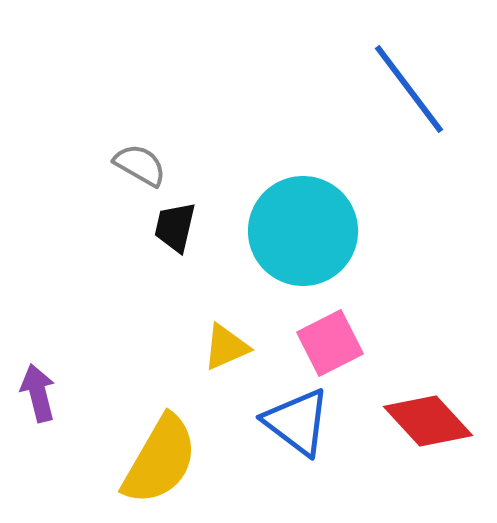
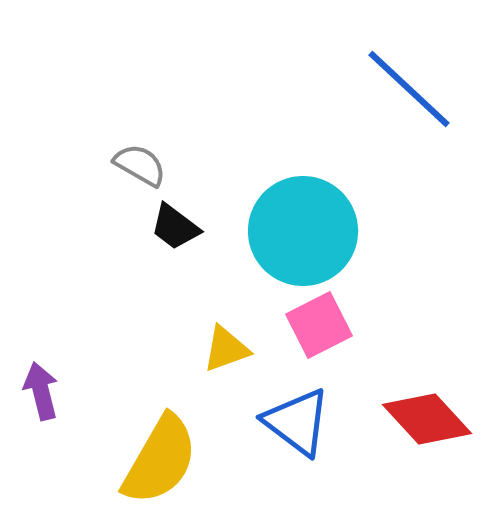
blue line: rotated 10 degrees counterclockwise
black trapezoid: rotated 66 degrees counterclockwise
pink square: moved 11 px left, 18 px up
yellow triangle: moved 2 px down; rotated 4 degrees clockwise
purple arrow: moved 3 px right, 2 px up
red diamond: moved 1 px left, 2 px up
